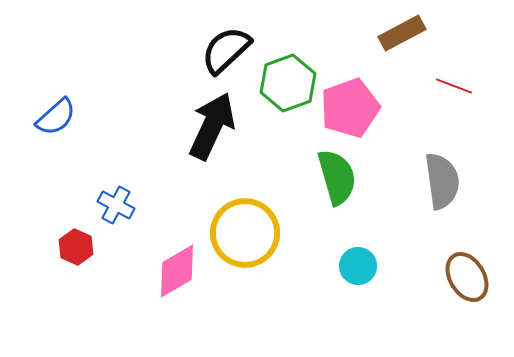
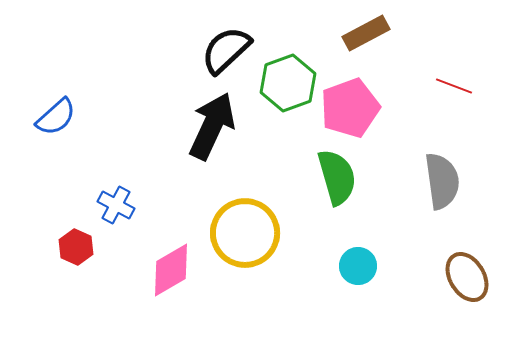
brown rectangle: moved 36 px left
pink diamond: moved 6 px left, 1 px up
